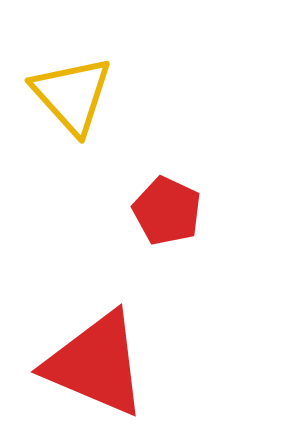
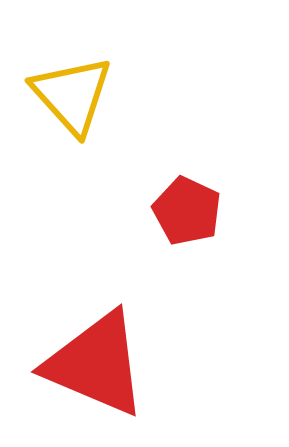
red pentagon: moved 20 px right
